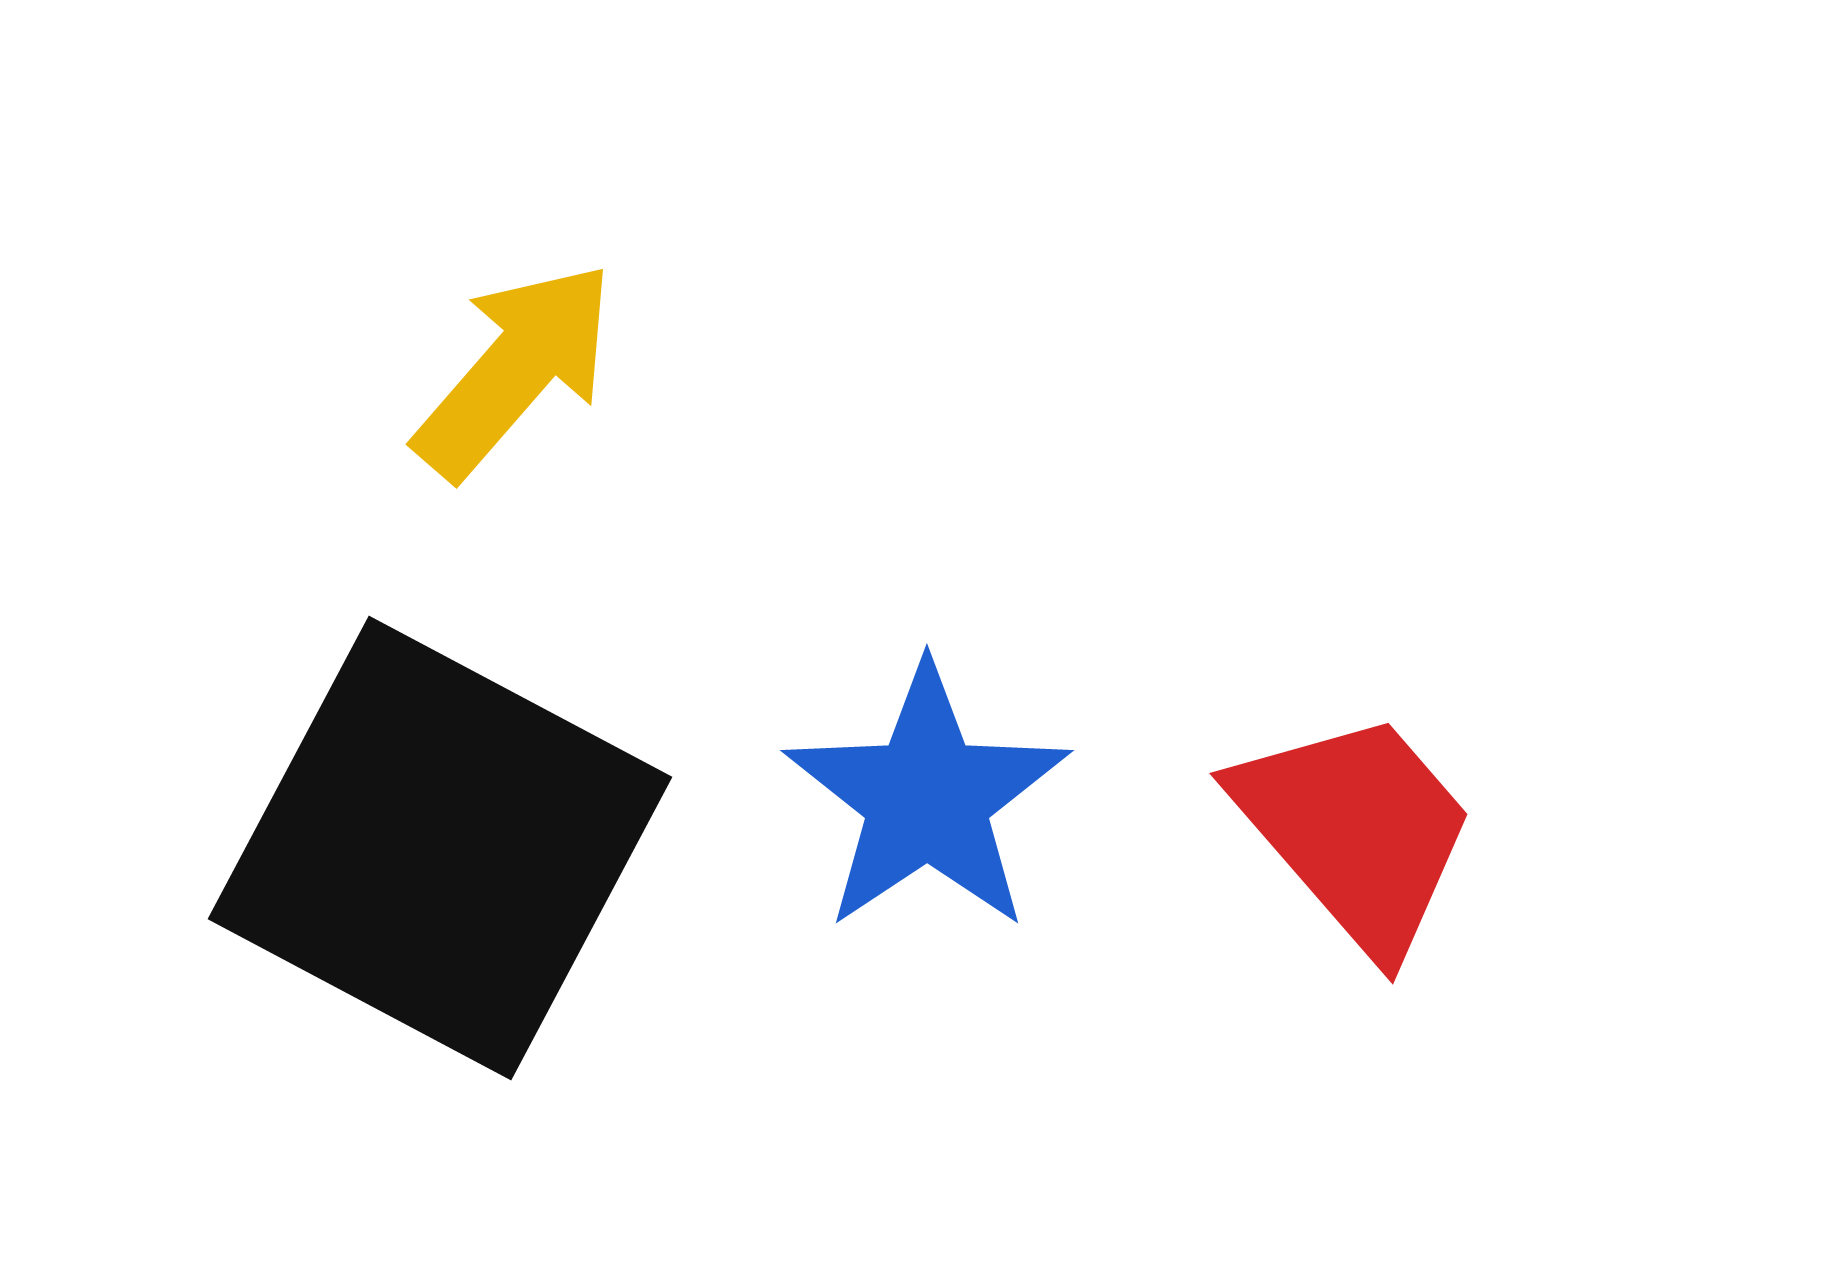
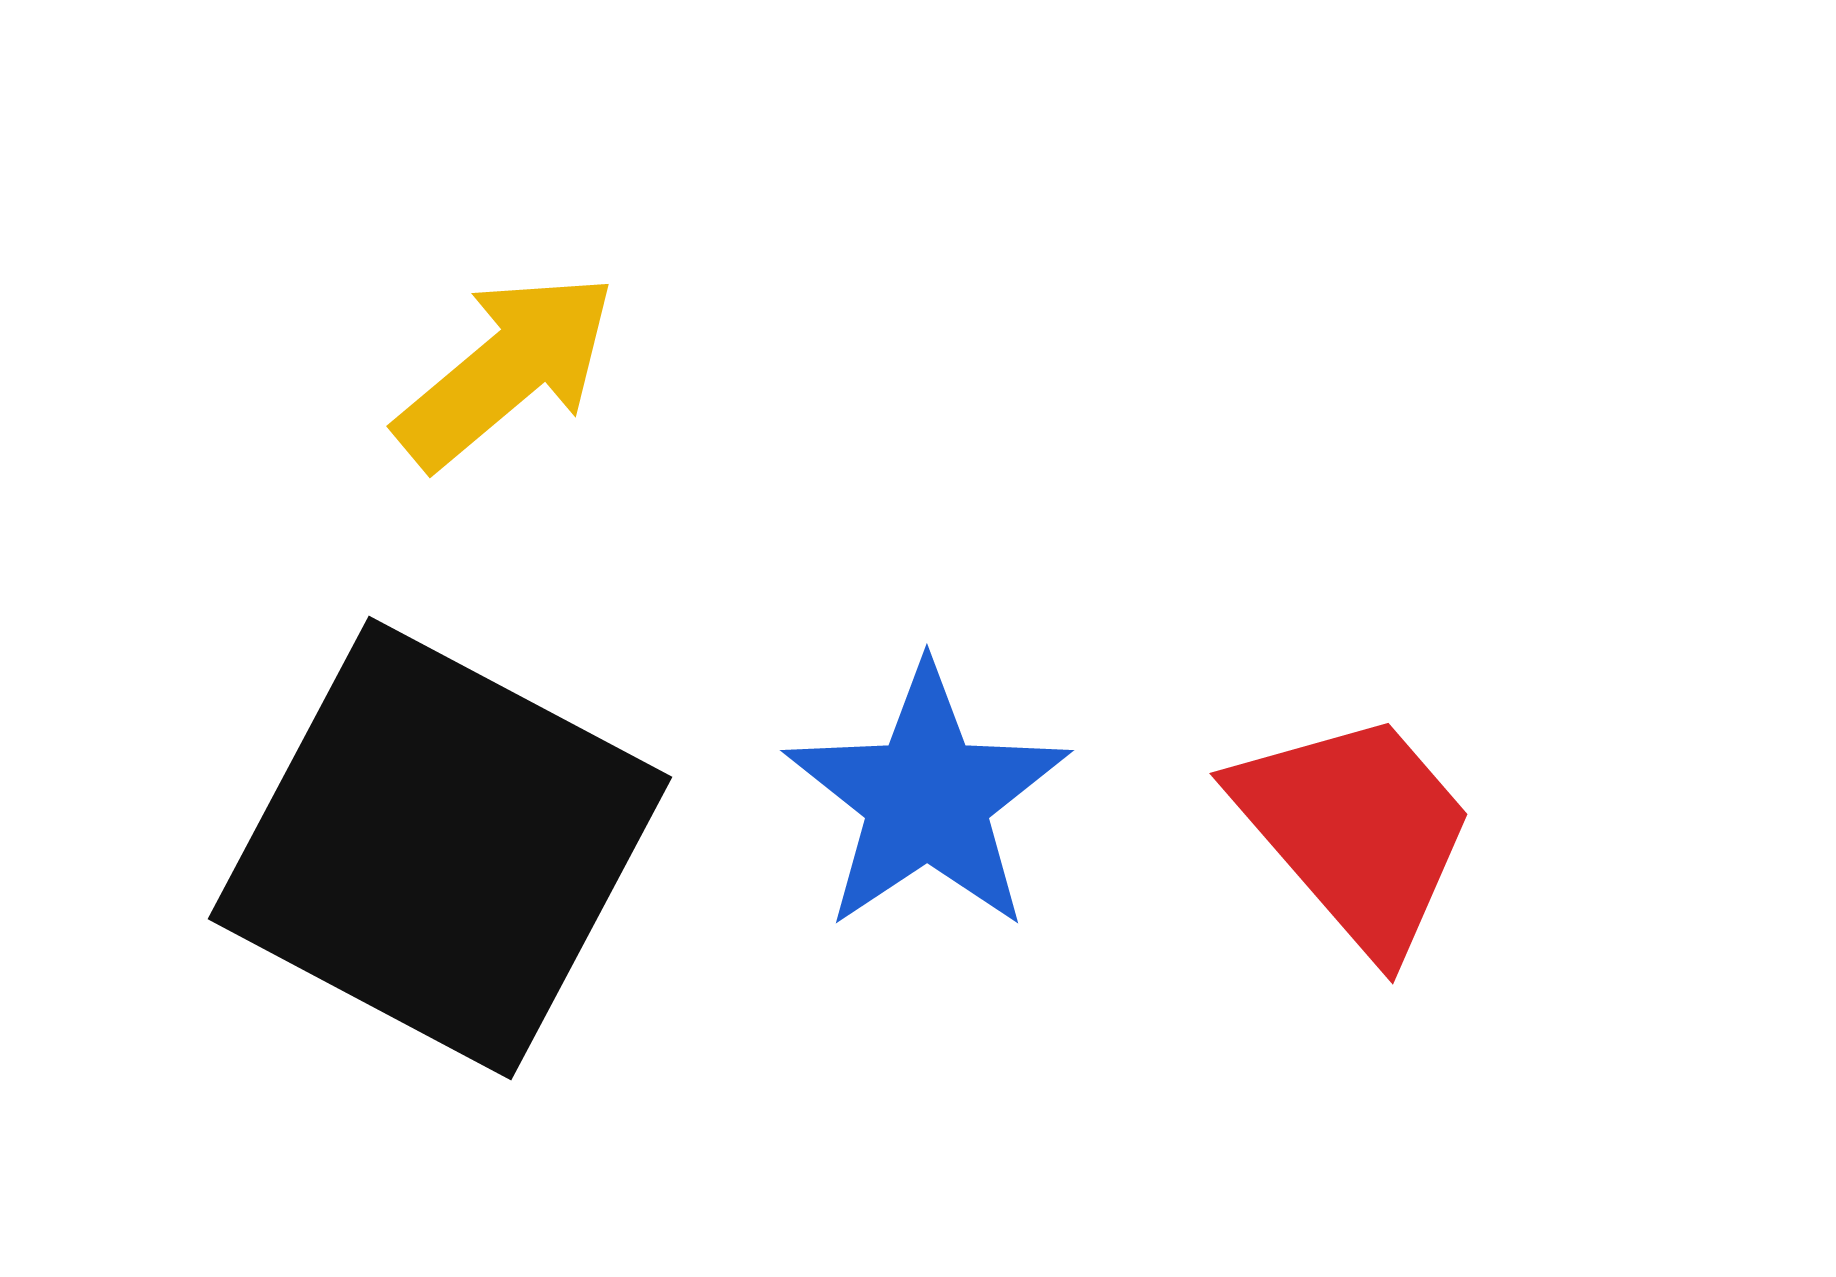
yellow arrow: moved 9 px left; rotated 9 degrees clockwise
